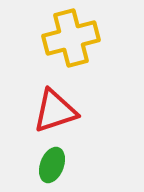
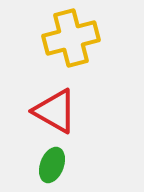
red triangle: rotated 48 degrees clockwise
